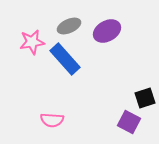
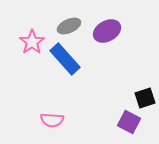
pink star: rotated 25 degrees counterclockwise
